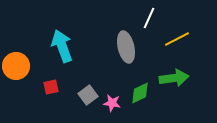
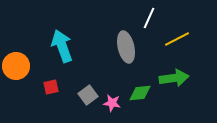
green diamond: rotated 20 degrees clockwise
